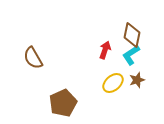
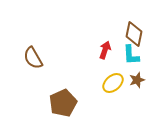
brown diamond: moved 2 px right, 1 px up
cyan L-shape: rotated 60 degrees counterclockwise
